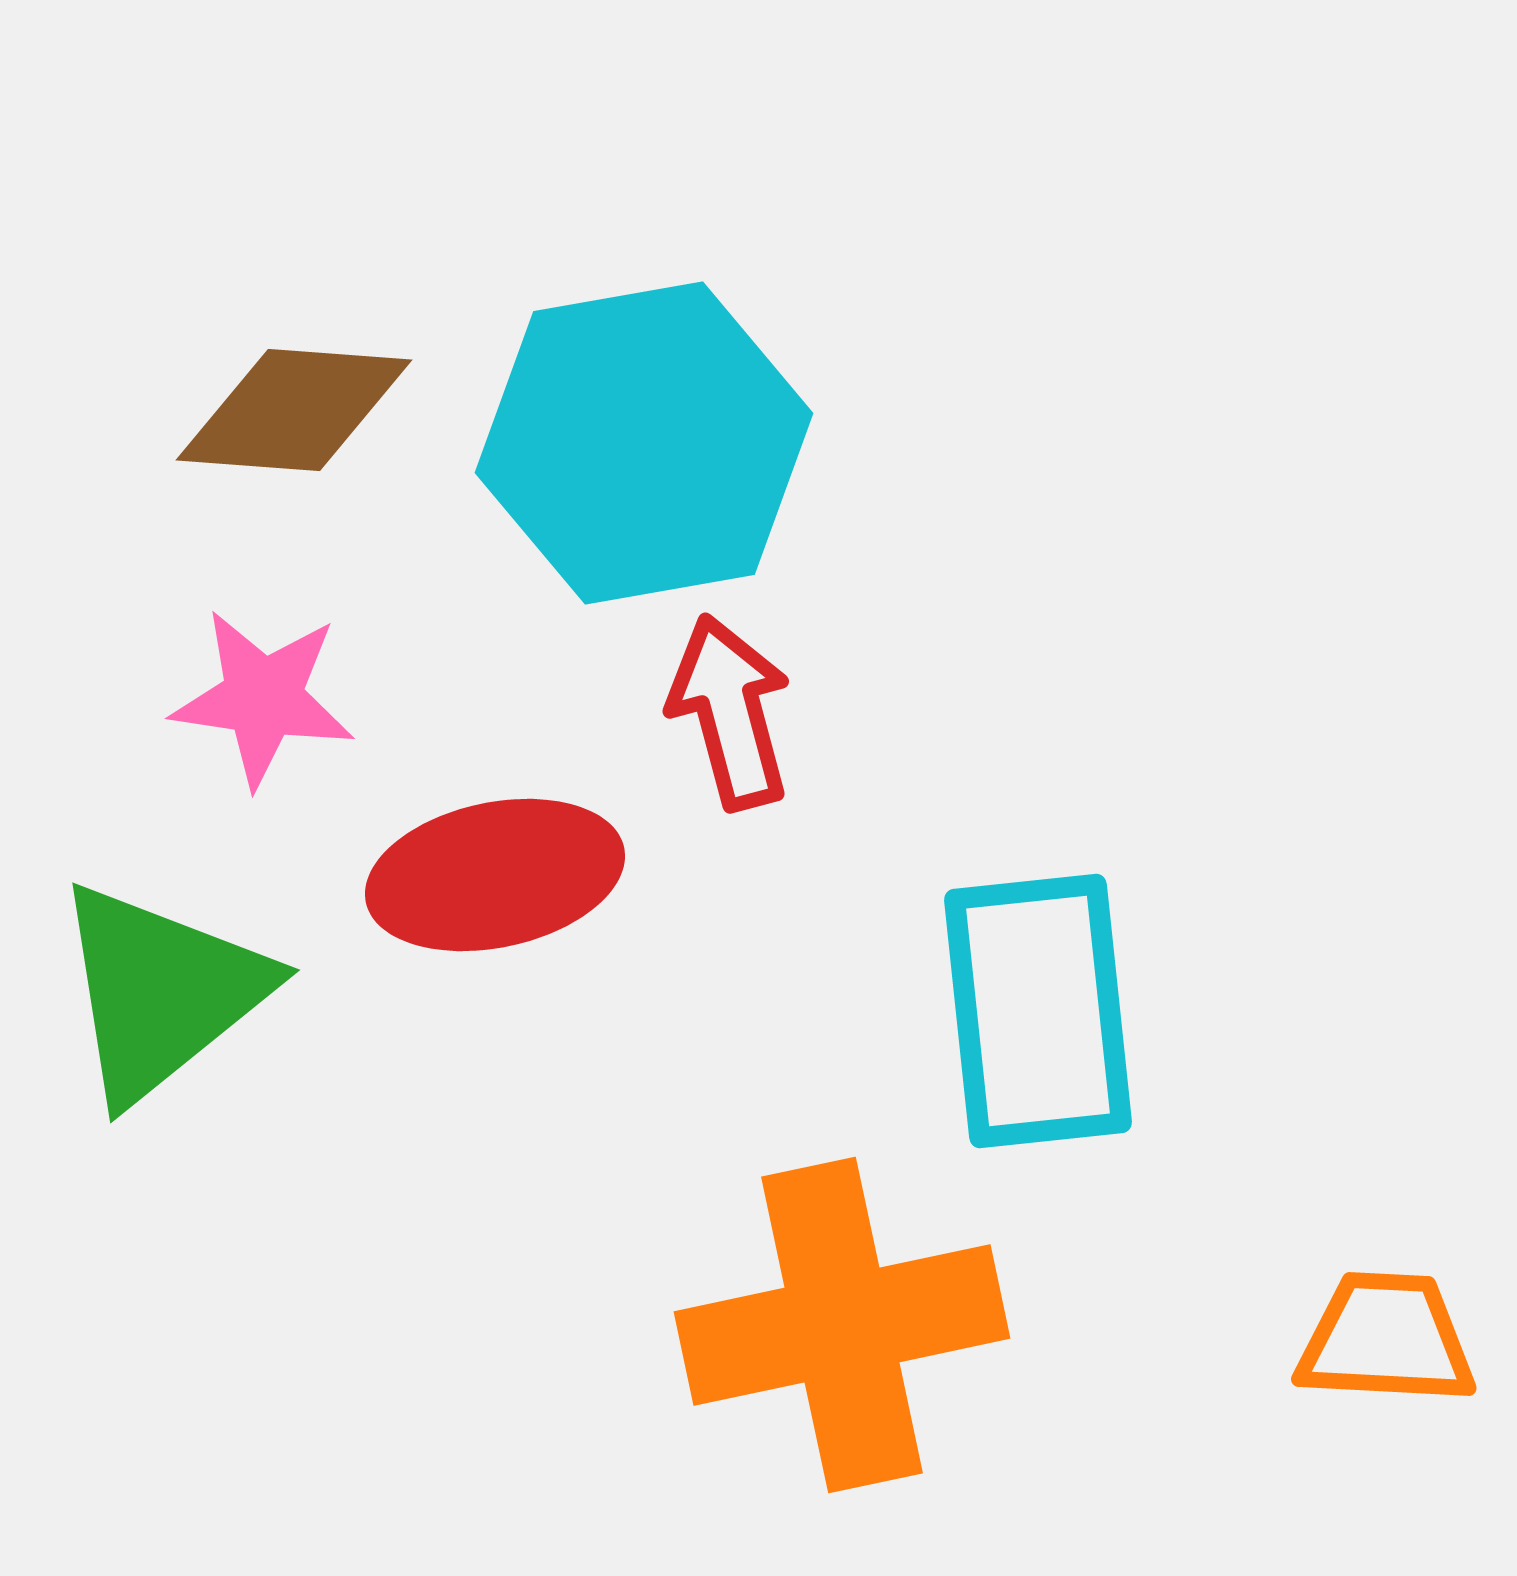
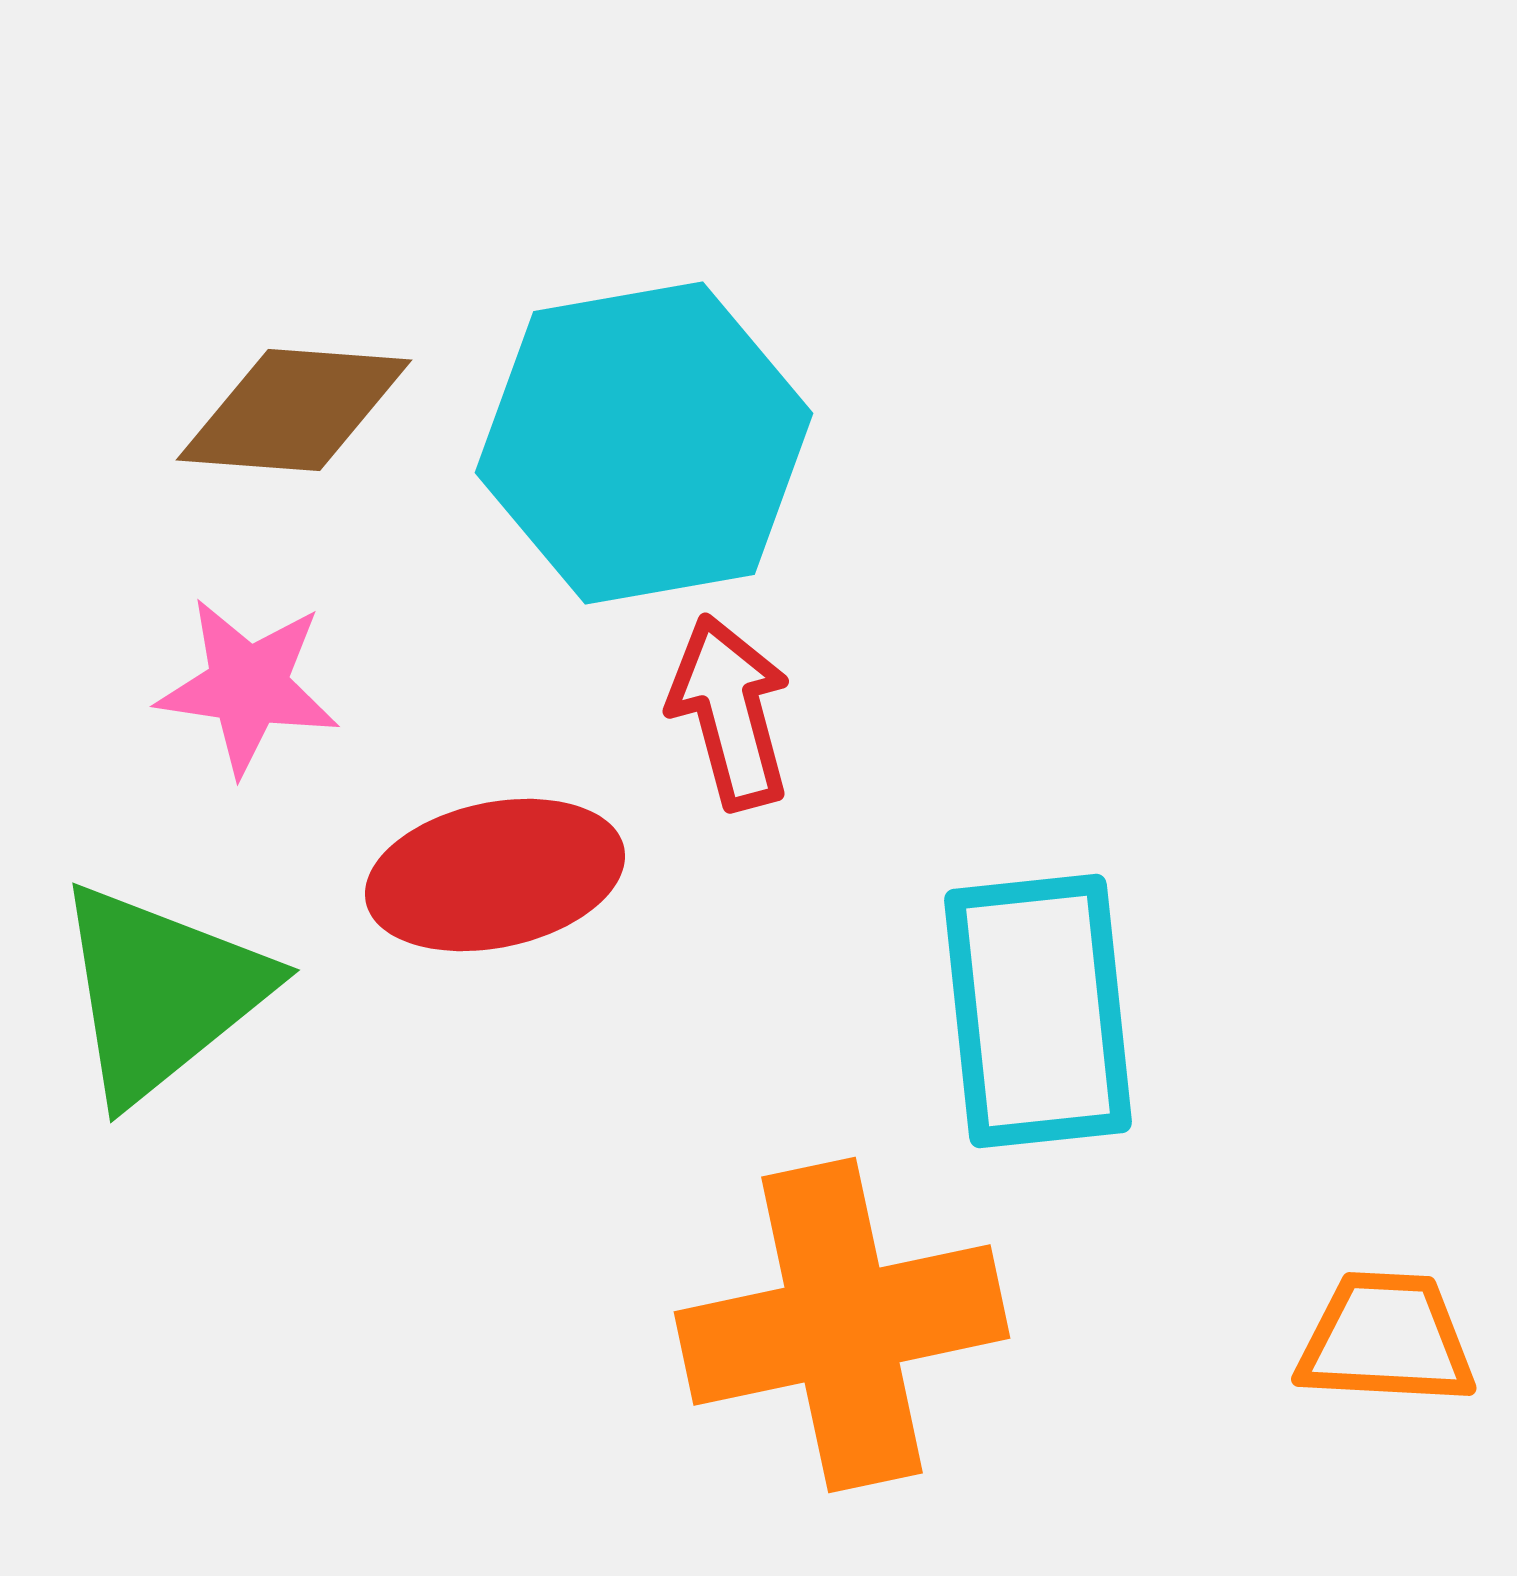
pink star: moved 15 px left, 12 px up
